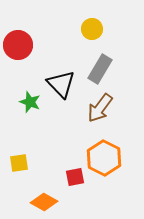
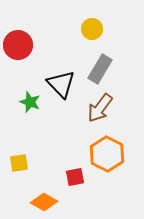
orange hexagon: moved 3 px right, 4 px up
